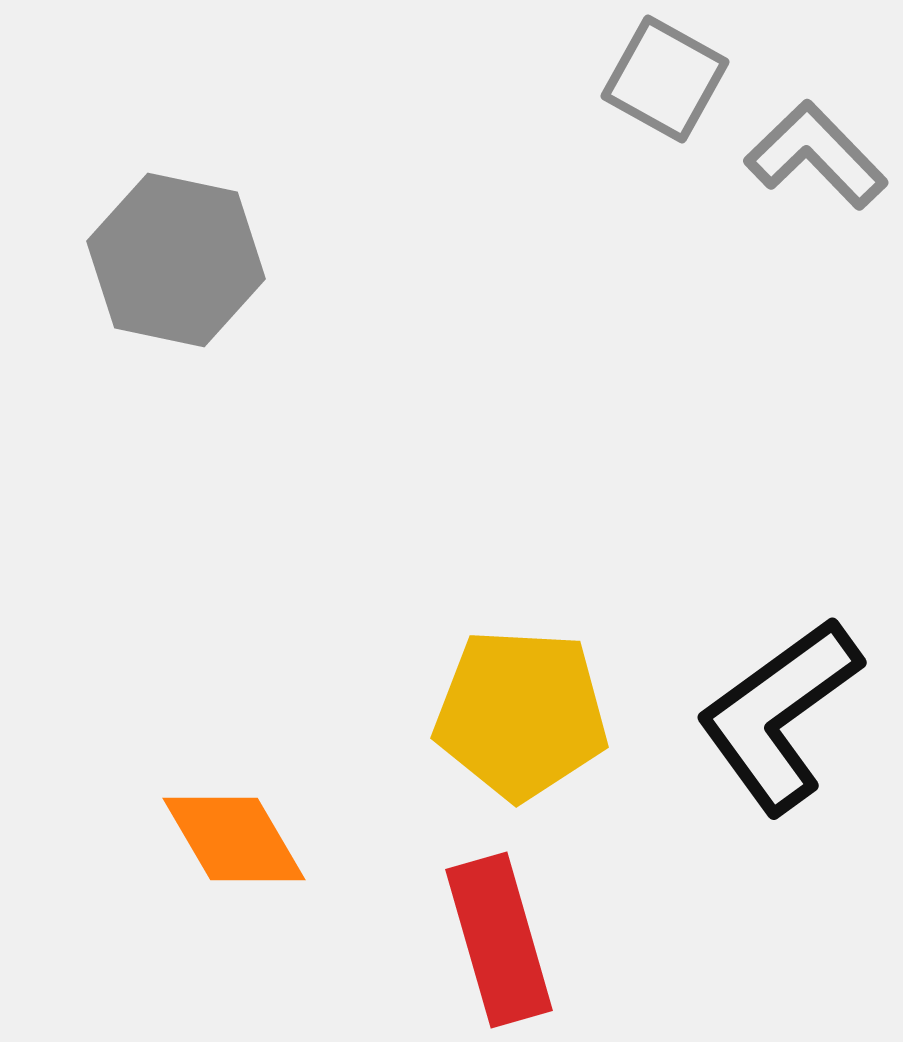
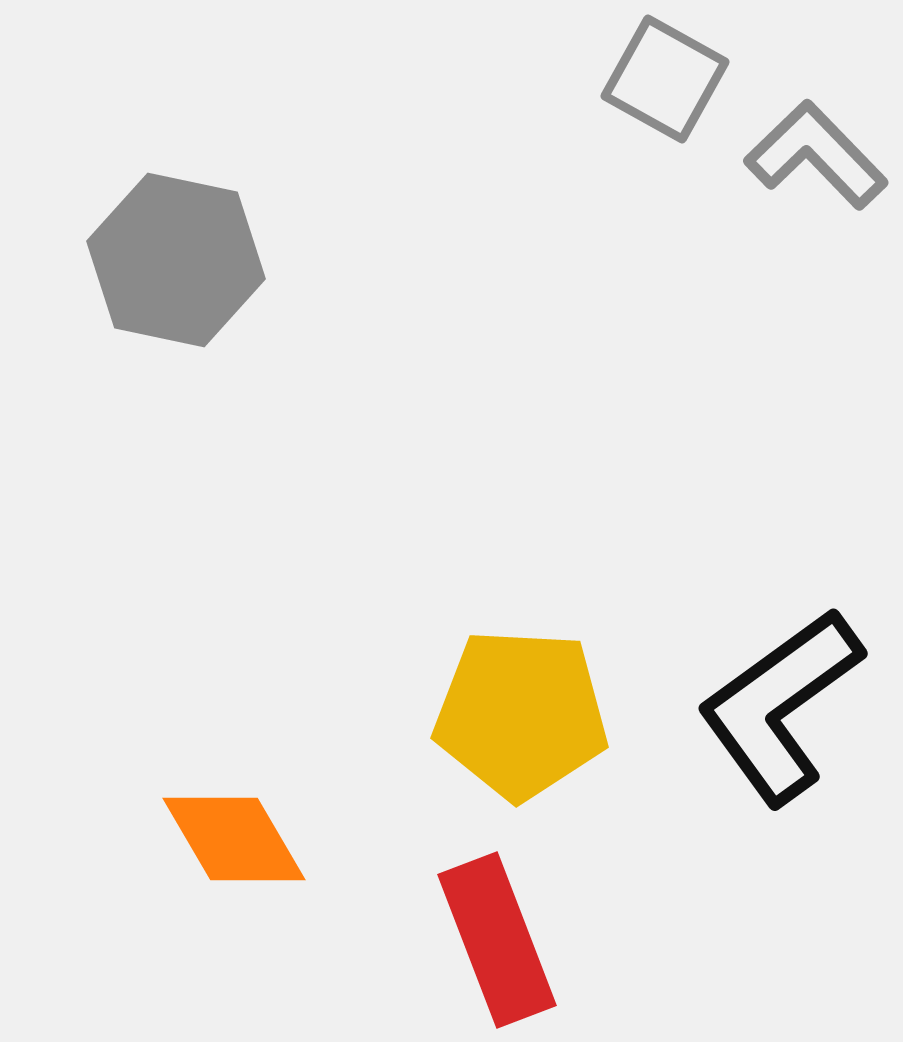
black L-shape: moved 1 px right, 9 px up
red rectangle: moved 2 px left; rotated 5 degrees counterclockwise
